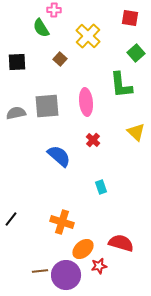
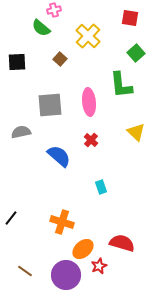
pink cross: rotated 16 degrees counterclockwise
green semicircle: rotated 18 degrees counterclockwise
pink ellipse: moved 3 px right
gray square: moved 3 px right, 1 px up
gray semicircle: moved 5 px right, 19 px down
red cross: moved 2 px left
black line: moved 1 px up
red semicircle: moved 1 px right
red star: rotated 14 degrees counterclockwise
brown line: moved 15 px left; rotated 42 degrees clockwise
